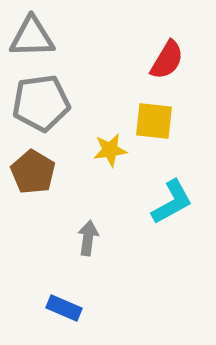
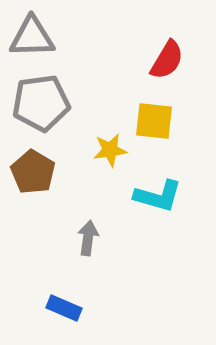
cyan L-shape: moved 14 px left, 6 px up; rotated 45 degrees clockwise
